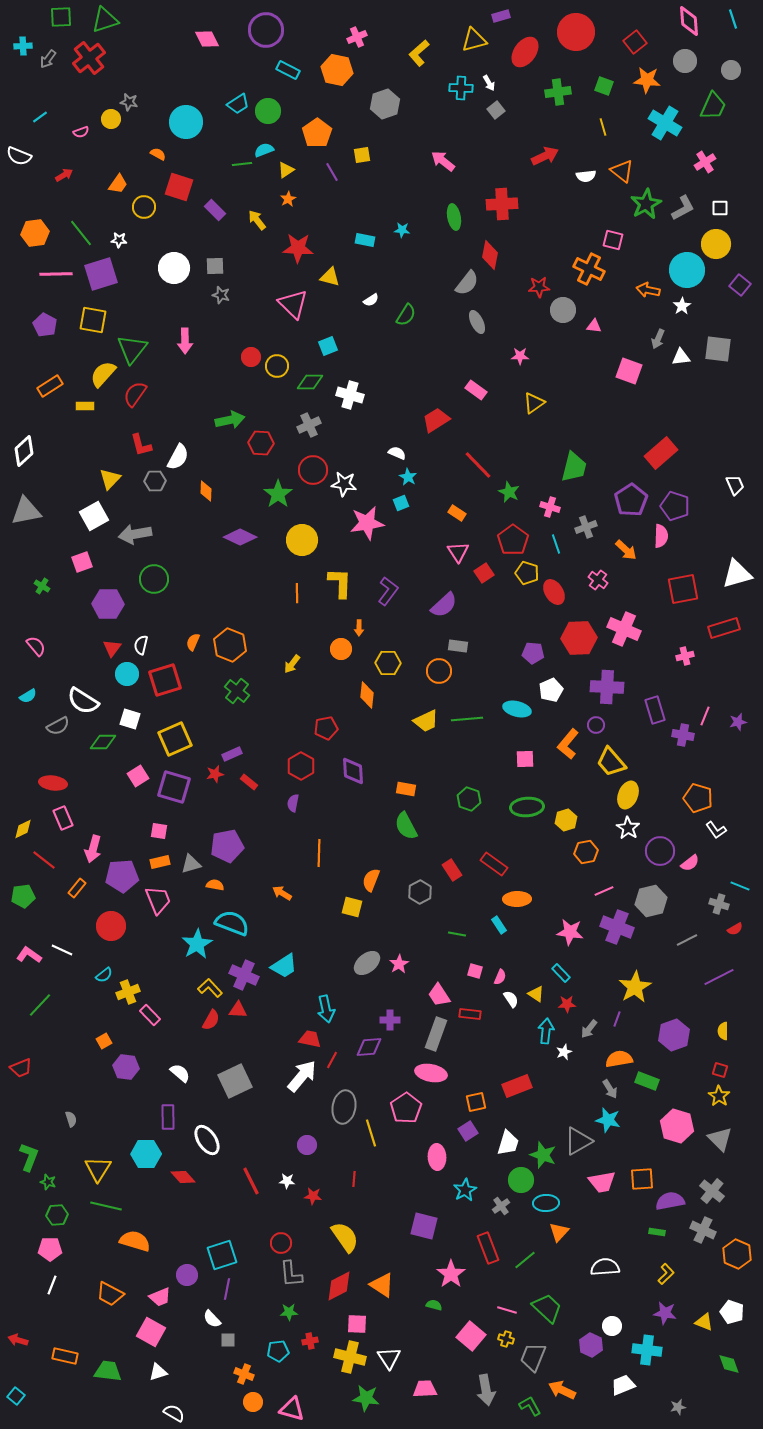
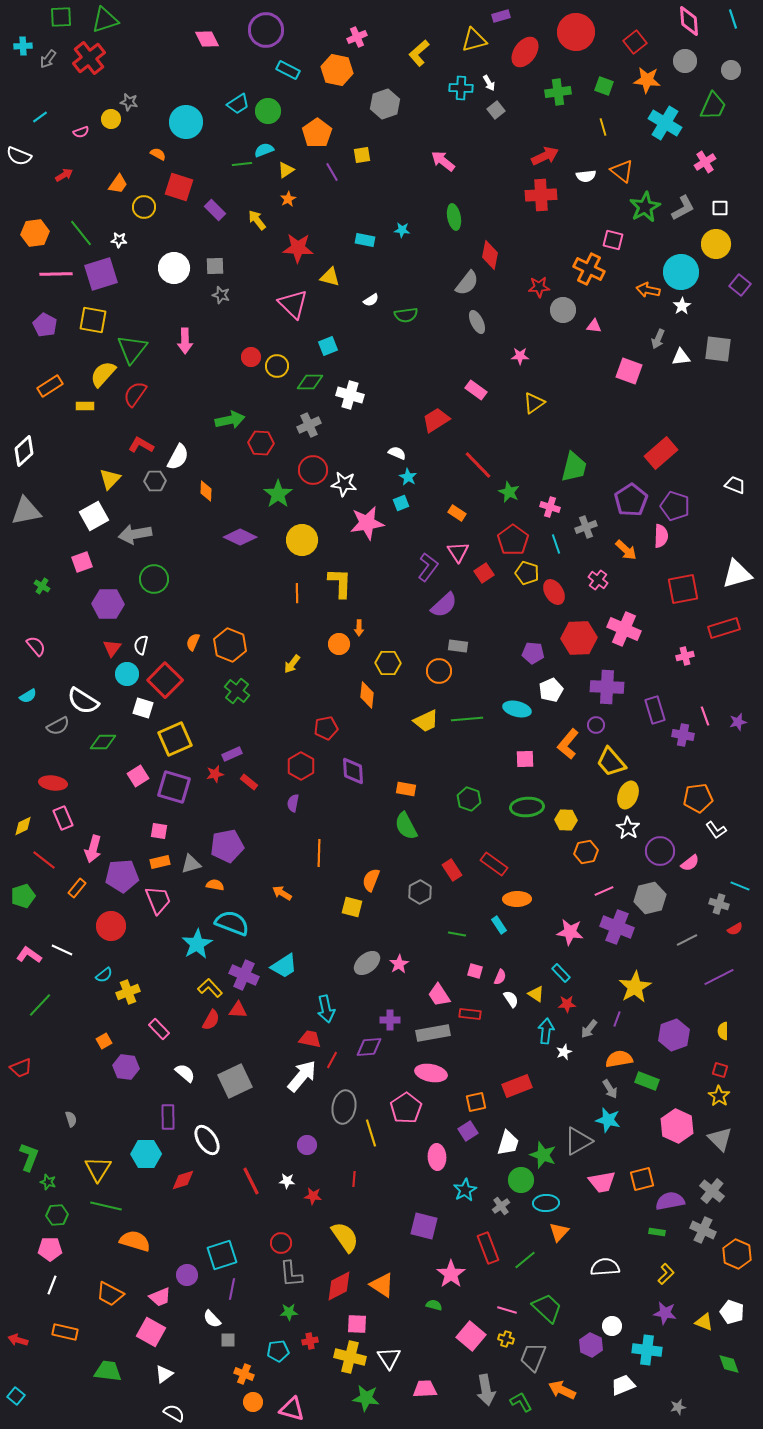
red cross at (502, 204): moved 39 px right, 9 px up
green star at (646, 204): moved 1 px left, 3 px down
cyan circle at (687, 270): moved 6 px left, 2 px down
green semicircle at (406, 315): rotated 50 degrees clockwise
red L-shape at (141, 445): rotated 135 degrees clockwise
white trapezoid at (735, 485): rotated 45 degrees counterclockwise
purple L-shape at (388, 591): moved 40 px right, 24 px up
orange circle at (341, 649): moved 2 px left, 5 px up
red square at (165, 680): rotated 28 degrees counterclockwise
pink line at (705, 716): rotated 42 degrees counterclockwise
white square at (130, 719): moved 13 px right, 11 px up
orange pentagon at (698, 798): rotated 24 degrees counterclockwise
yellow hexagon at (566, 820): rotated 20 degrees clockwise
yellow diamond at (23, 829): moved 3 px up
green pentagon at (23, 896): rotated 10 degrees counterclockwise
gray hexagon at (651, 901): moved 1 px left, 3 px up
pink rectangle at (150, 1015): moved 9 px right, 14 px down
gray rectangle at (436, 1034): moved 3 px left, 1 px up; rotated 60 degrees clockwise
white semicircle at (180, 1073): moved 5 px right
pink hexagon at (677, 1126): rotated 8 degrees clockwise
red diamond at (183, 1177): moved 3 px down; rotated 65 degrees counterclockwise
orange square at (642, 1179): rotated 10 degrees counterclockwise
purple line at (227, 1289): moved 5 px right
orange rectangle at (65, 1356): moved 24 px up
white triangle at (158, 1372): moved 6 px right, 2 px down; rotated 18 degrees counterclockwise
green L-shape at (530, 1406): moved 9 px left, 4 px up
